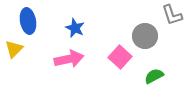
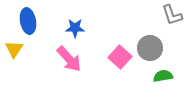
blue star: rotated 24 degrees counterclockwise
gray circle: moved 5 px right, 12 px down
yellow triangle: rotated 12 degrees counterclockwise
pink arrow: rotated 60 degrees clockwise
green semicircle: moved 9 px right; rotated 18 degrees clockwise
